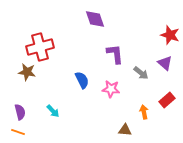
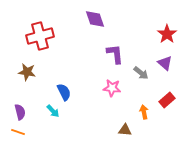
red star: moved 3 px left, 1 px up; rotated 18 degrees clockwise
red cross: moved 11 px up
blue semicircle: moved 18 px left, 12 px down
pink star: moved 1 px right, 1 px up
